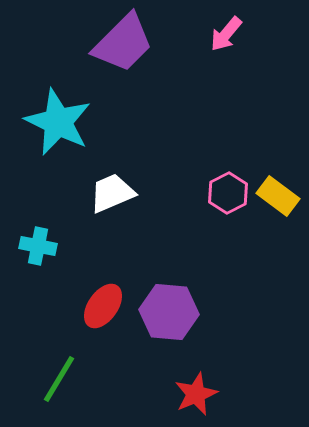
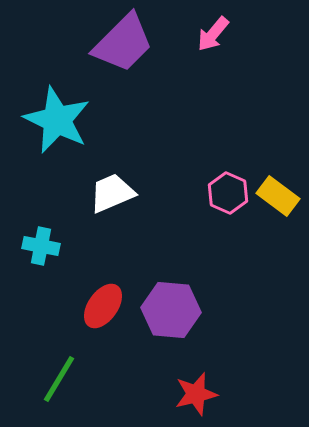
pink arrow: moved 13 px left
cyan star: moved 1 px left, 2 px up
pink hexagon: rotated 9 degrees counterclockwise
cyan cross: moved 3 px right
purple hexagon: moved 2 px right, 2 px up
red star: rotated 9 degrees clockwise
